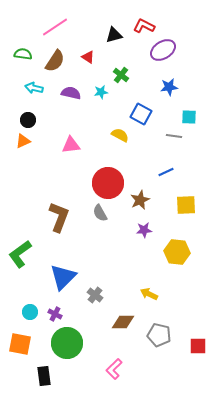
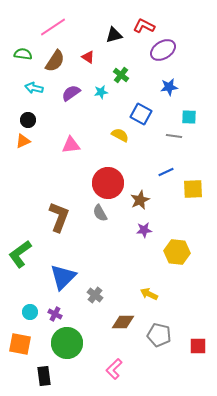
pink line: moved 2 px left
purple semicircle: rotated 48 degrees counterclockwise
yellow square: moved 7 px right, 16 px up
